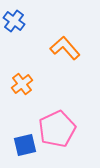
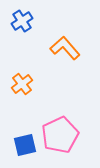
blue cross: moved 8 px right; rotated 20 degrees clockwise
pink pentagon: moved 3 px right, 6 px down
